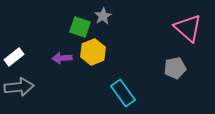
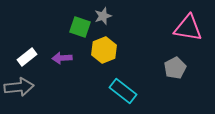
gray star: rotated 12 degrees clockwise
pink triangle: rotated 32 degrees counterclockwise
yellow hexagon: moved 11 px right, 2 px up
white rectangle: moved 13 px right
gray pentagon: rotated 15 degrees counterclockwise
cyan rectangle: moved 2 px up; rotated 16 degrees counterclockwise
